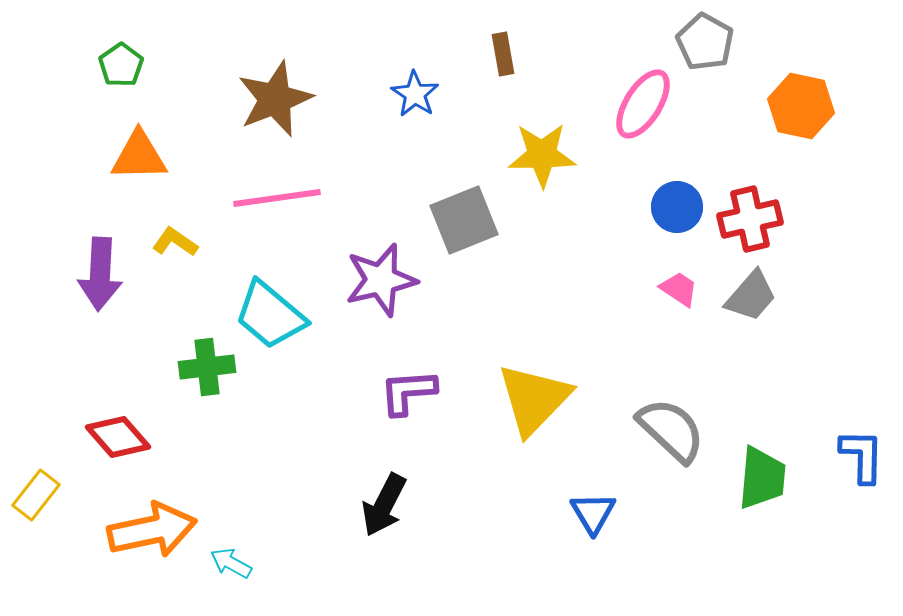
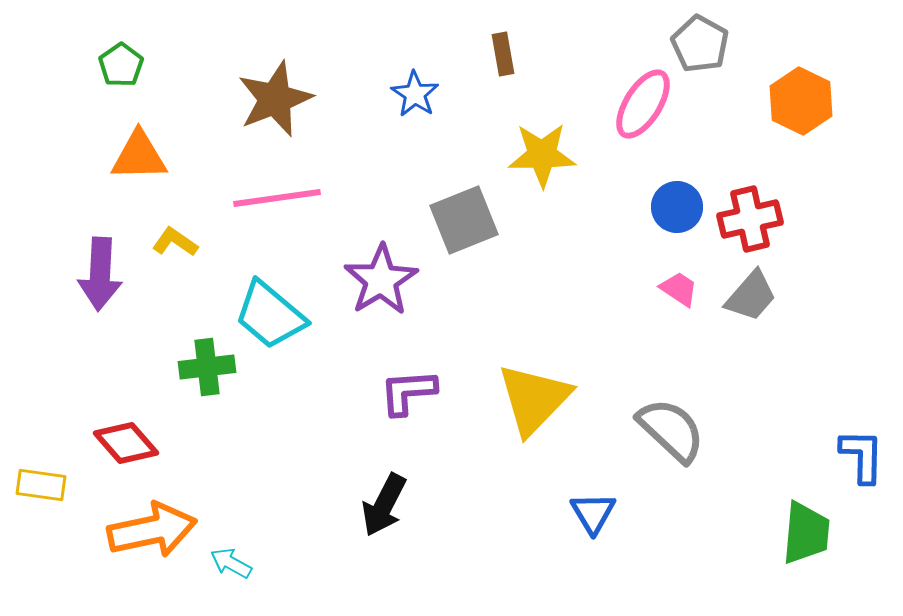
gray pentagon: moved 5 px left, 2 px down
orange hexagon: moved 5 px up; rotated 14 degrees clockwise
purple star: rotated 18 degrees counterclockwise
red diamond: moved 8 px right, 6 px down
green trapezoid: moved 44 px right, 55 px down
yellow rectangle: moved 5 px right, 10 px up; rotated 60 degrees clockwise
